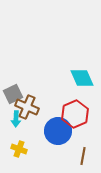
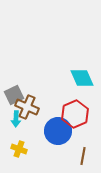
gray square: moved 1 px right, 1 px down
